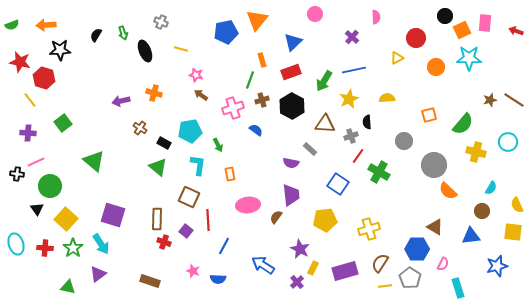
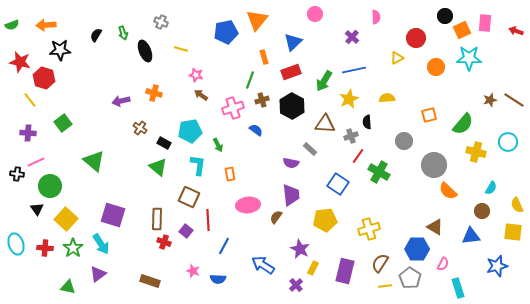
orange rectangle at (262, 60): moved 2 px right, 3 px up
purple rectangle at (345, 271): rotated 60 degrees counterclockwise
purple cross at (297, 282): moved 1 px left, 3 px down
